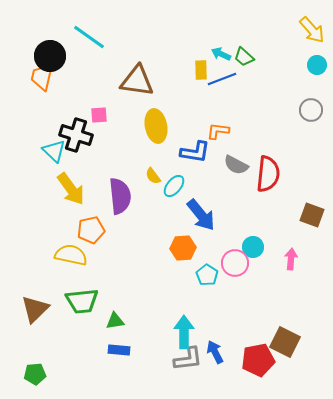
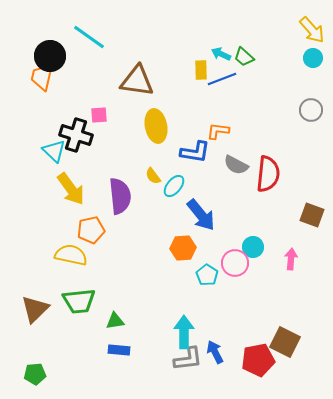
cyan circle at (317, 65): moved 4 px left, 7 px up
green trapezoid at (82, 301): moved 3 px left
